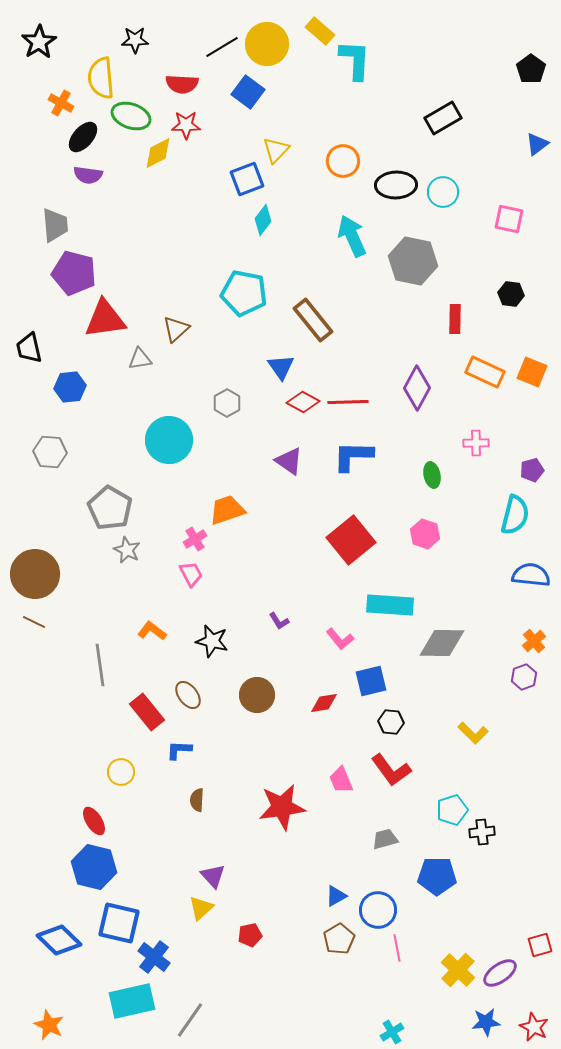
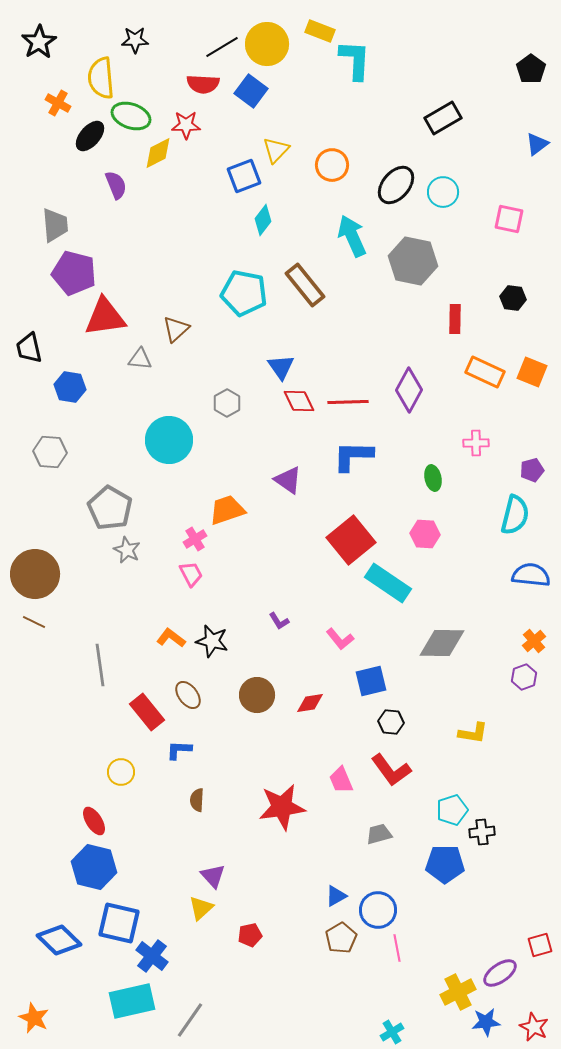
yellow rectangle at (320, 31): rotated 20 degrees counterclockwise
red semicircle at (182, 84): moved 21 px right
blue square at (248, 92): moved 3 px right, 1 px up
orange cross at (61, 103): moved 3 px left
black ellipse at (83, 137): moved 7 px right, 1 px up
orange circle at (343, 161): moved 11 px left, 4 px down
purple semicircle at (88, 175): moved 28 px right, 10 px down; rotated 120 degrees counterclockwise
blue square at (247, 179): moved 3 px left, 3 px up
black ellipse at (396, 185): rotated 48 degrees counterclockwise
black hexagon at (511, 294): moved 2 px right, 4 px down
red triangle at (105, 319): moved 2 px up
brown rectangle at (313, 320): moved 8 px left, 35 px up
gray triangle at (140, 359): rotated 15 degrees clockwise
blue hexagon at (70, 387): rotated 16 degrees clockwise
purple diamond at (417, 388): moved 8 px left, 2 px down
red diamond at (303, 402): moved 4 px left, 1 px up; rotated 36 degrees clockwise
purple triangle at (289, 461): moved 1 px left, 19 px down
green ellipse at (432, 475): moved 1 px right, 3 px down
pink hexagon at (425, 534): rotated 16 degrees counterclockwise
cyan rectangle at (390, 605): moved 2 px left, 22 px up; rotated 30 degrees clockwise
orange L-shape at (152, 631): moved 19 px right, 7 px down
red diamond at (324, 703): moved 14 px left
yellow L-shape at (473, 733): rotated 36 degrees counterclockwise
gray trapezoid at (385, 839): moved 6 px left, 5 px up
blue pentagon at (437, 876): moved 8 px right, 12 px up
brown pentagon at (339, 939): moved 2 px right, 1 px up
blue cross at (154, 957): moved 2 px left, 1 px up
yellow cross at (458, 970): moved 22 px down; rotated 20 degrees clockwise
orange star at (49, 1025): moved 15 px left, 7 px up
